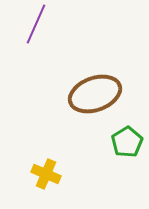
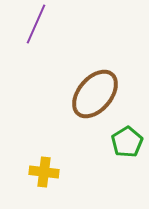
brown ellipse: rotated 30 degrees counterclockwise
yellow cross: moved 2 px left, 2 px up; rotated 16 degrees counterclockwise
